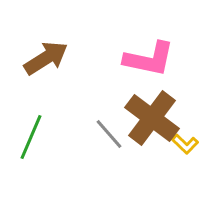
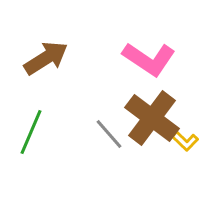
pink L-shape: rotated 22 degrees clockwise
green line: moved 5 px up
yellow L-shape: moved 3 px up
